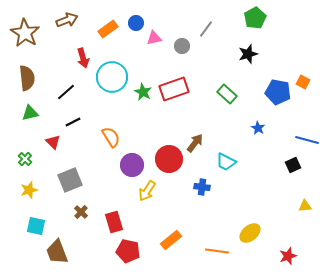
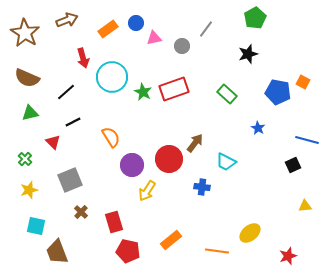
brown semicircle at (27, 78): rotated 120 degrees clockwise
